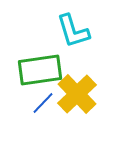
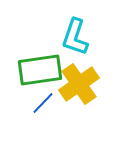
cyan L-shape: moved 2 px right, 6 px down; rotated 36 degrees clockwise
yellow cross: moved 2 px right, 10 px up; rotated 9 degrees clockwise
